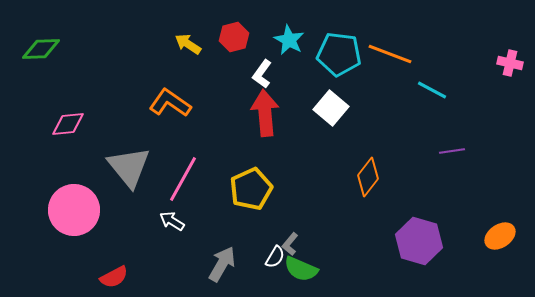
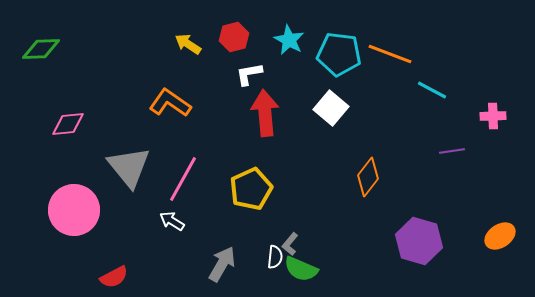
pink cross: moved 17 px left, 53 px down; rotated 15 degrees counterclockwise
white L-shape: moved 13 px left; rotated 44 degrees clockwise
white semicircle: rotated 25 degrees counterclockwise
